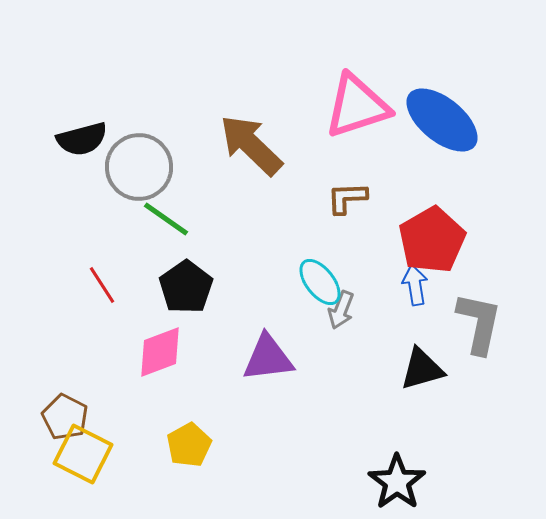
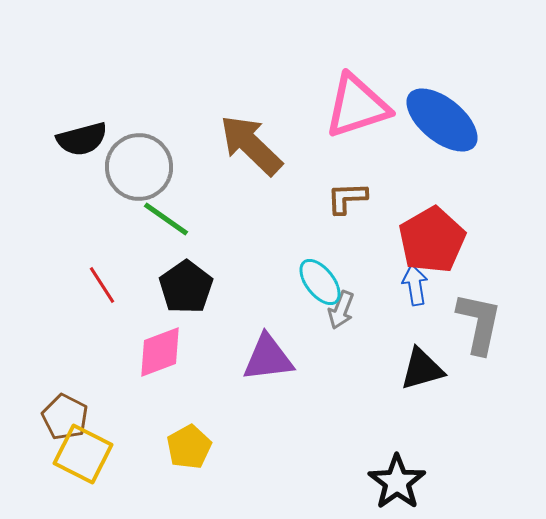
yellow pentagon: moved 2 px down
